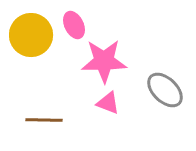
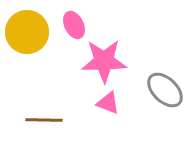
yellow circle: moved 4 px left, 3 px up
